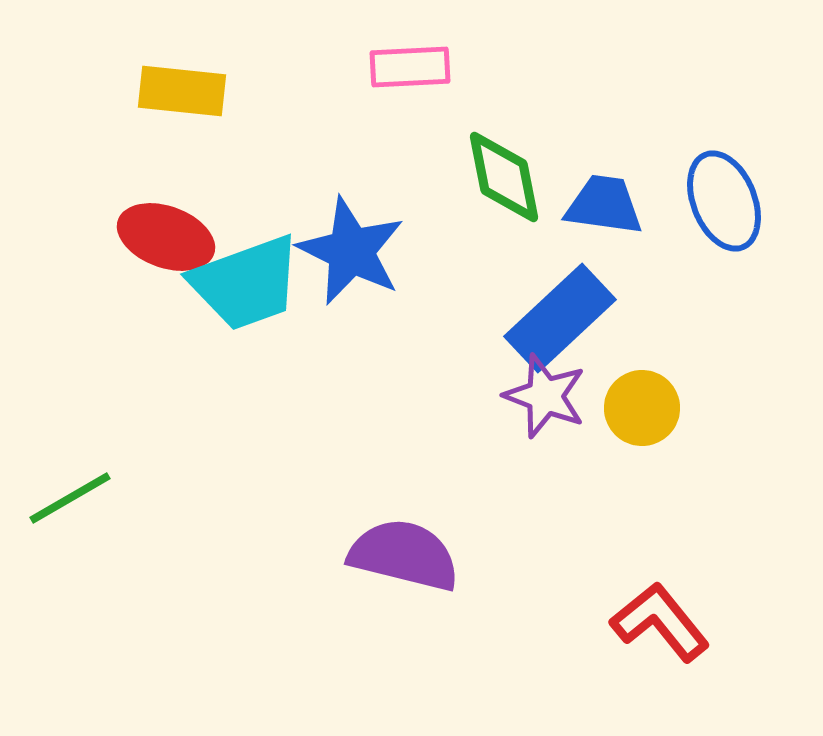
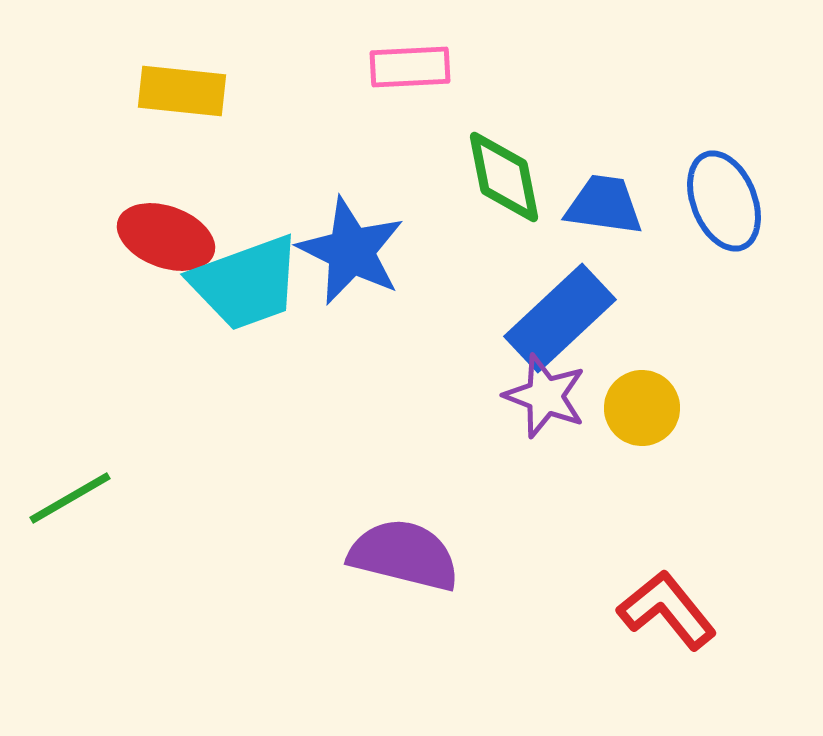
red L-shape: moved 7 px right, 12 px up
